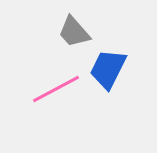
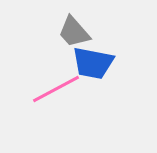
blue trapezoid: moved 15 px left, 6 px up; rotated 105 degrees counterclockwise
